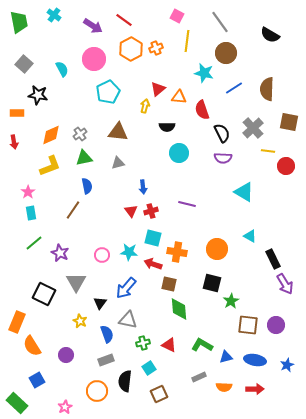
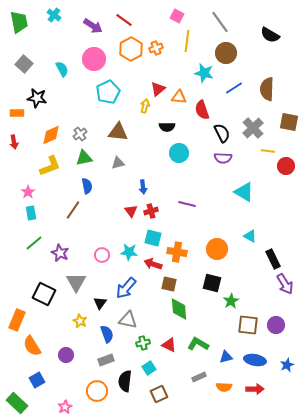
black star at (38, 95): moved 1 px left, 3 px down
orange rectangle at (17, 322): moved 2 px up
green L-shape at (202, 345): moved 4 px left, 1 px up
